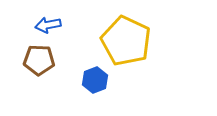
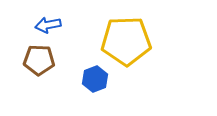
yellow pentagon: rotated 27 degrees counterclockwise
blue hexagon: moved 1 px up
